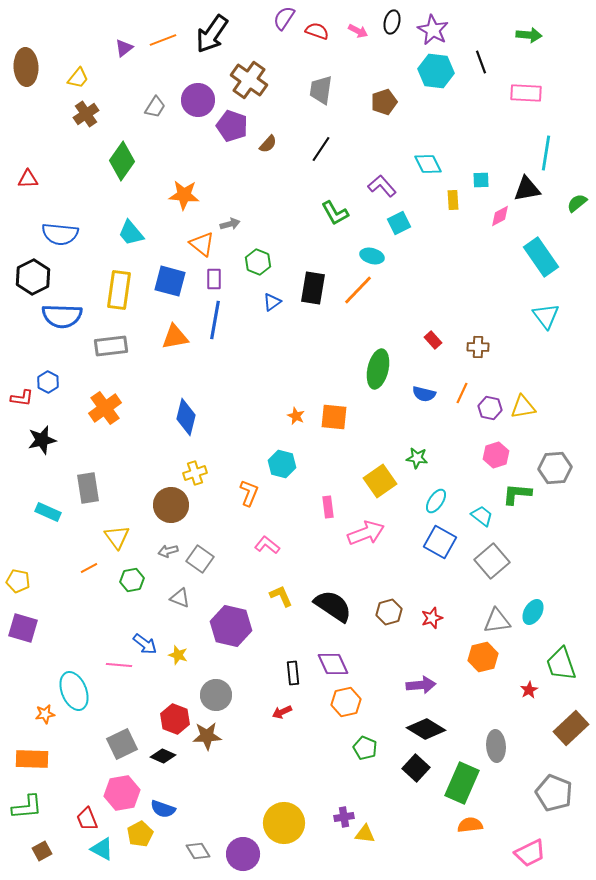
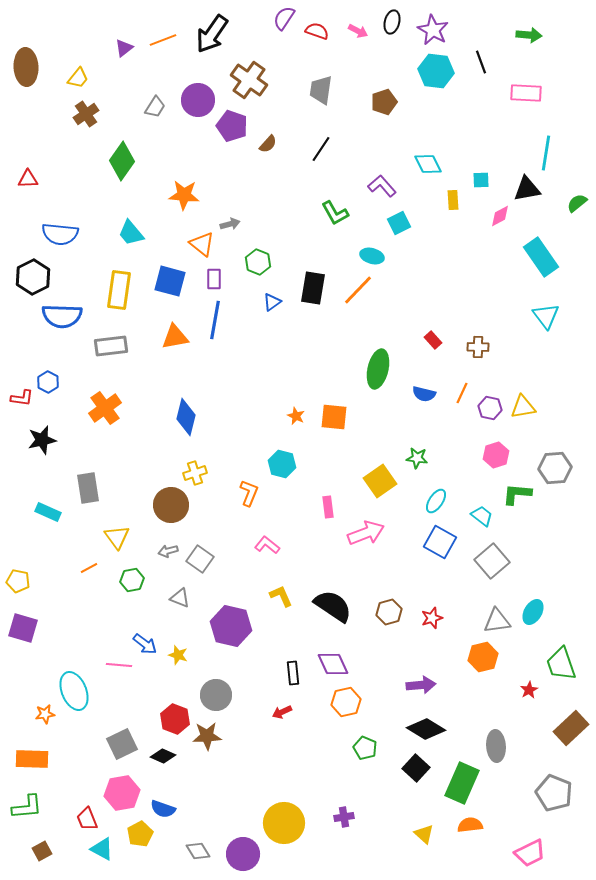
yellow triangle at (365, 834): moved 59 px right; rotated 35 degrees clockwise
